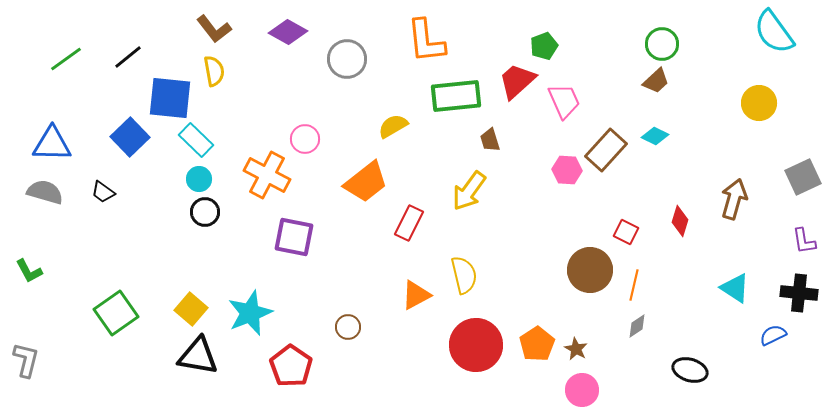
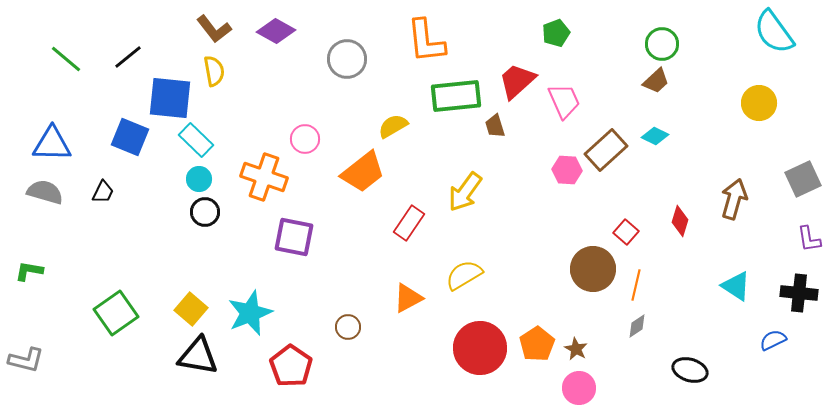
purple diamond at (288, 32): moved 12 px left, 1 px up
green pentagon at (544, 46): moved 12 px right, 13 px up
green line at (66, 59): rotated 76 degrees clockwise
blue square at (130, 137): rotated 24 degrees counterclockwise
brown trapezoid at (490, 140): moved 5 px right, 14 px up
brown rectangle at (606, 150): rotated 6 degrees clockwise
orange cross at (267, 175): moved 3 px left, 2 px down; rotated 9 degrees counterclockwise
gray square at (803, 177): moved 2 px down
orange trapezoid at (366, 182): moved 3 px left, 10 px up
yellow arrow at (469, 191): moved 4 px left, 1 px down
black trapezoid at (103, 192): rotated 100 degrees counterclockwise
red rectangle at (409, 223): rotated 8 degrees clockwise
red square at (626, 232): rotated 15 degrees clockwise
purple L-shape at (804, 241): moved 5 px right, 2 px up
brown circle at (590, 270): moved 3 px right, 1 px up
green L-shape at (29, 271): rotated 128 degrees clockwise
yellow semicircle at (464, 275): rotated 108 degrees counterclockwise
orange line at (634, 285): moved 2 px right
cyan triangle at (735, 288): moved 1 px right, 2 px up
orange triangle at (416, 295): moved 8 px left, 3 px down
blue semicircle at (773, 335): moved 5 px down
red circle at (476, 345): moved 4 px right, 3 px down
gray L-shape at (26, 360): rotated 90 degrees clockwise
pink circle at (582, 390): moved 3 px left, 2 px up
